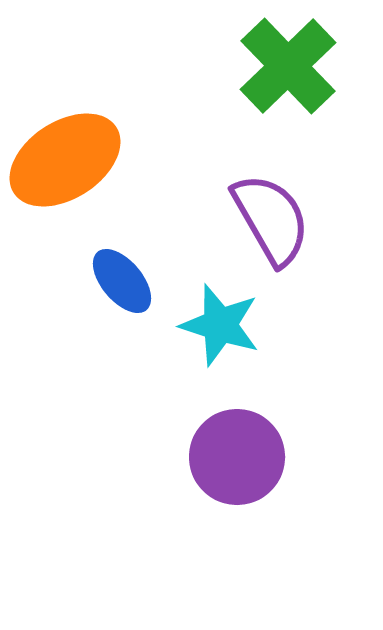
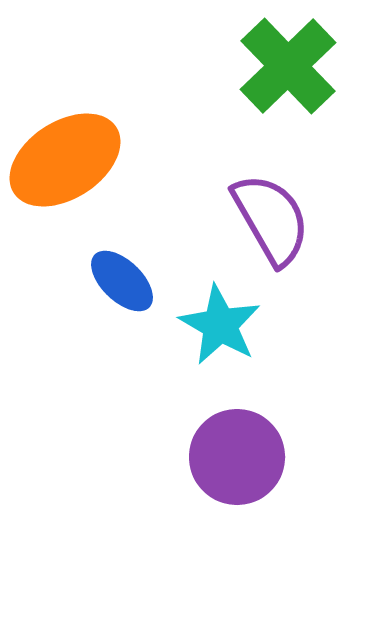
blue ellipse: rotated 6 degrees counterclockwise
cyan star: rotated 12 degrees clockwise
